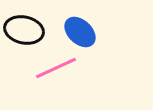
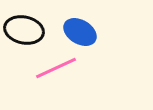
blue ellipse: rotated 12 degrees counterclockwise
